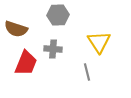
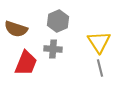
gray hexagon: moved 6 px down; rotated 20 degrees counterclockwise
gray line: moved 13 px right, 4 px up
